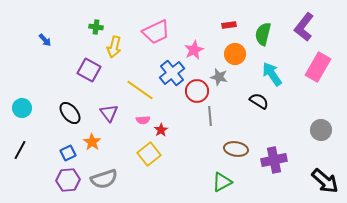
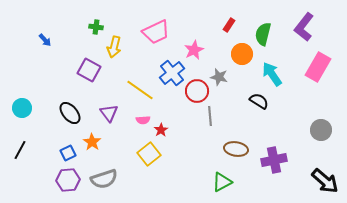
red rectangle: rotated 48 degrees counterclockwise
orange circle: moved 7 px right
